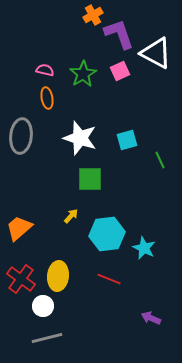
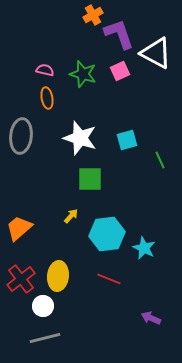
green star: rotated 24 degrees counterclockwise
red cross: rotated 16 degrees clockwise
gray line: moved 2 px left
